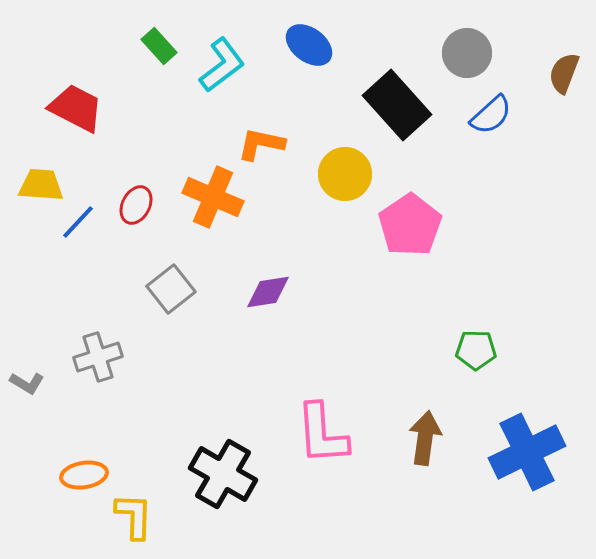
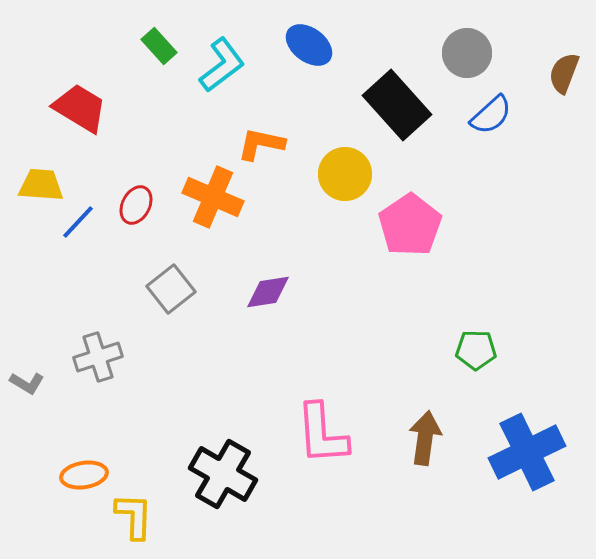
red trapezoid: moved 4 px right; rotated 4 degrees clockwise
